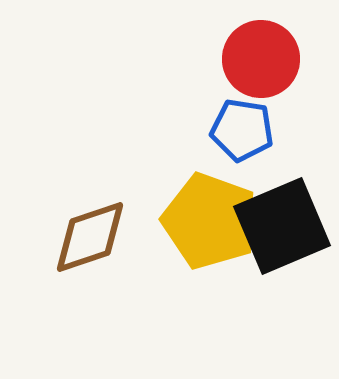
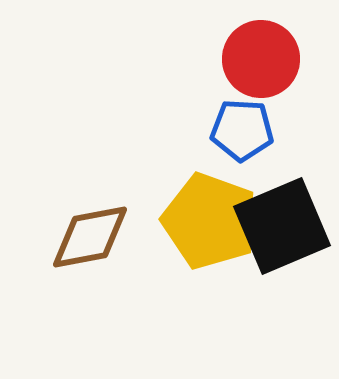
blue pentagon: rotated 6 degrees counterclockwise
brown diamond: rotated 8 degrees clockwise
